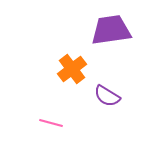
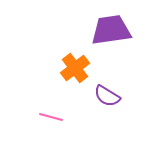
orange cross: moved 3 px right, 1 px up
pink line: moved 6 px up
